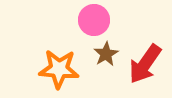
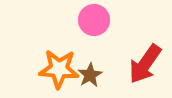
brown star: moved 16 px left, 21 px down
